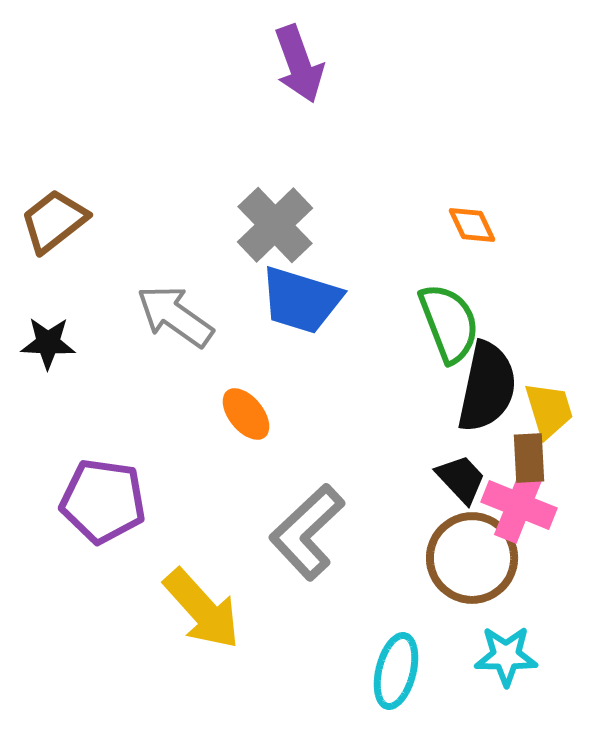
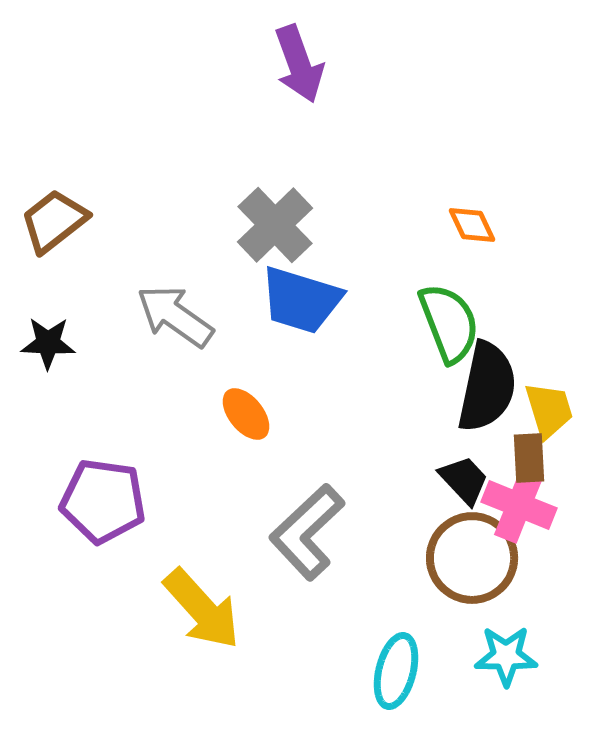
black trapezoid: moved 3 px right, 1 px down
